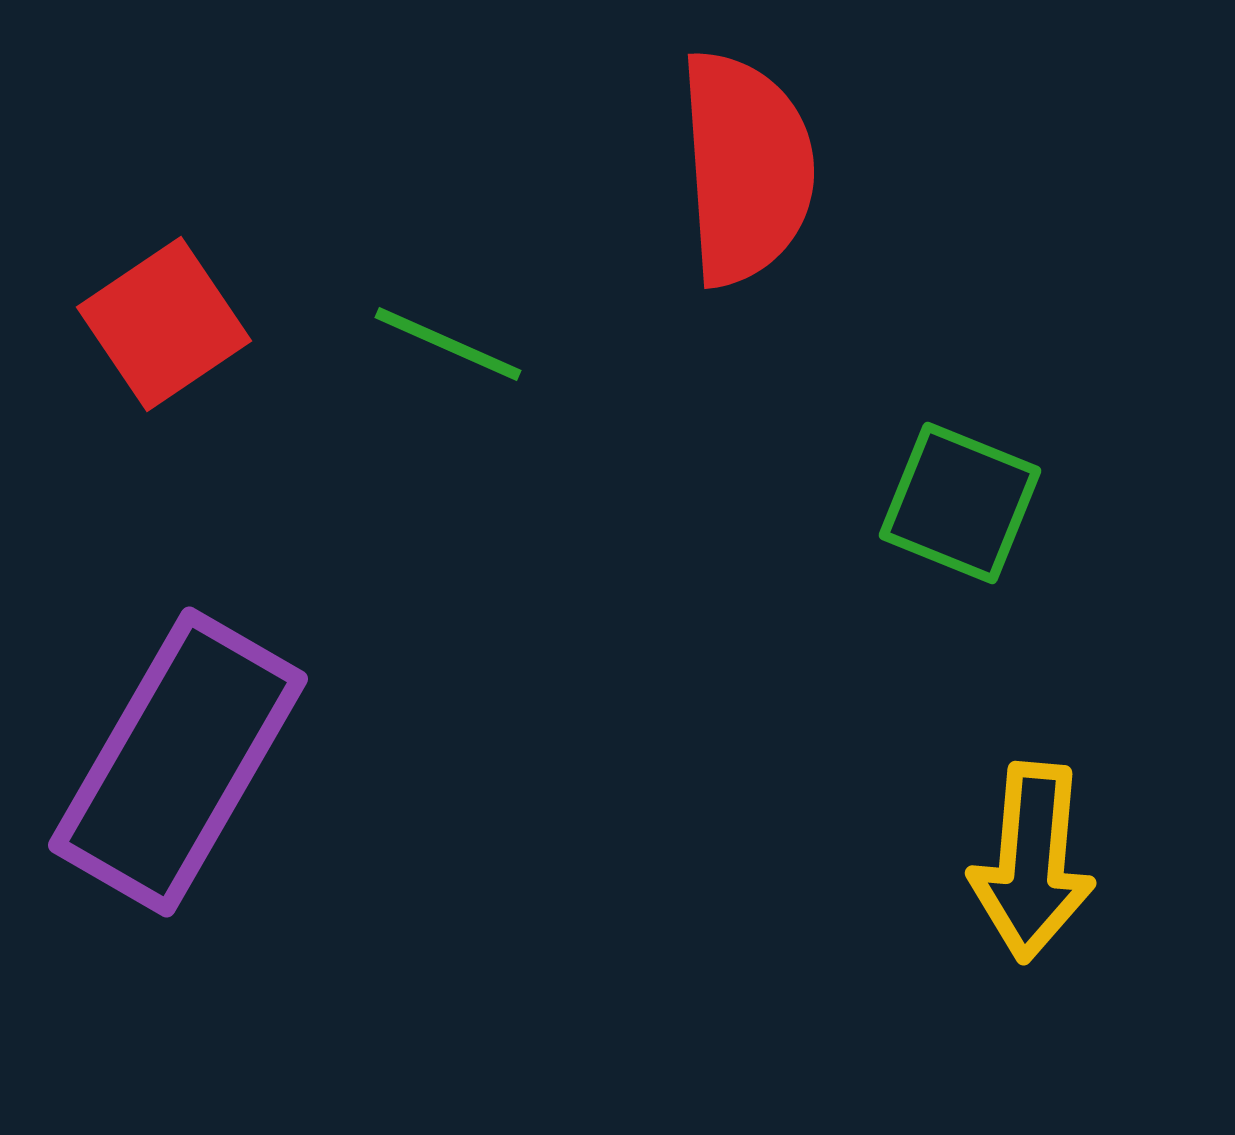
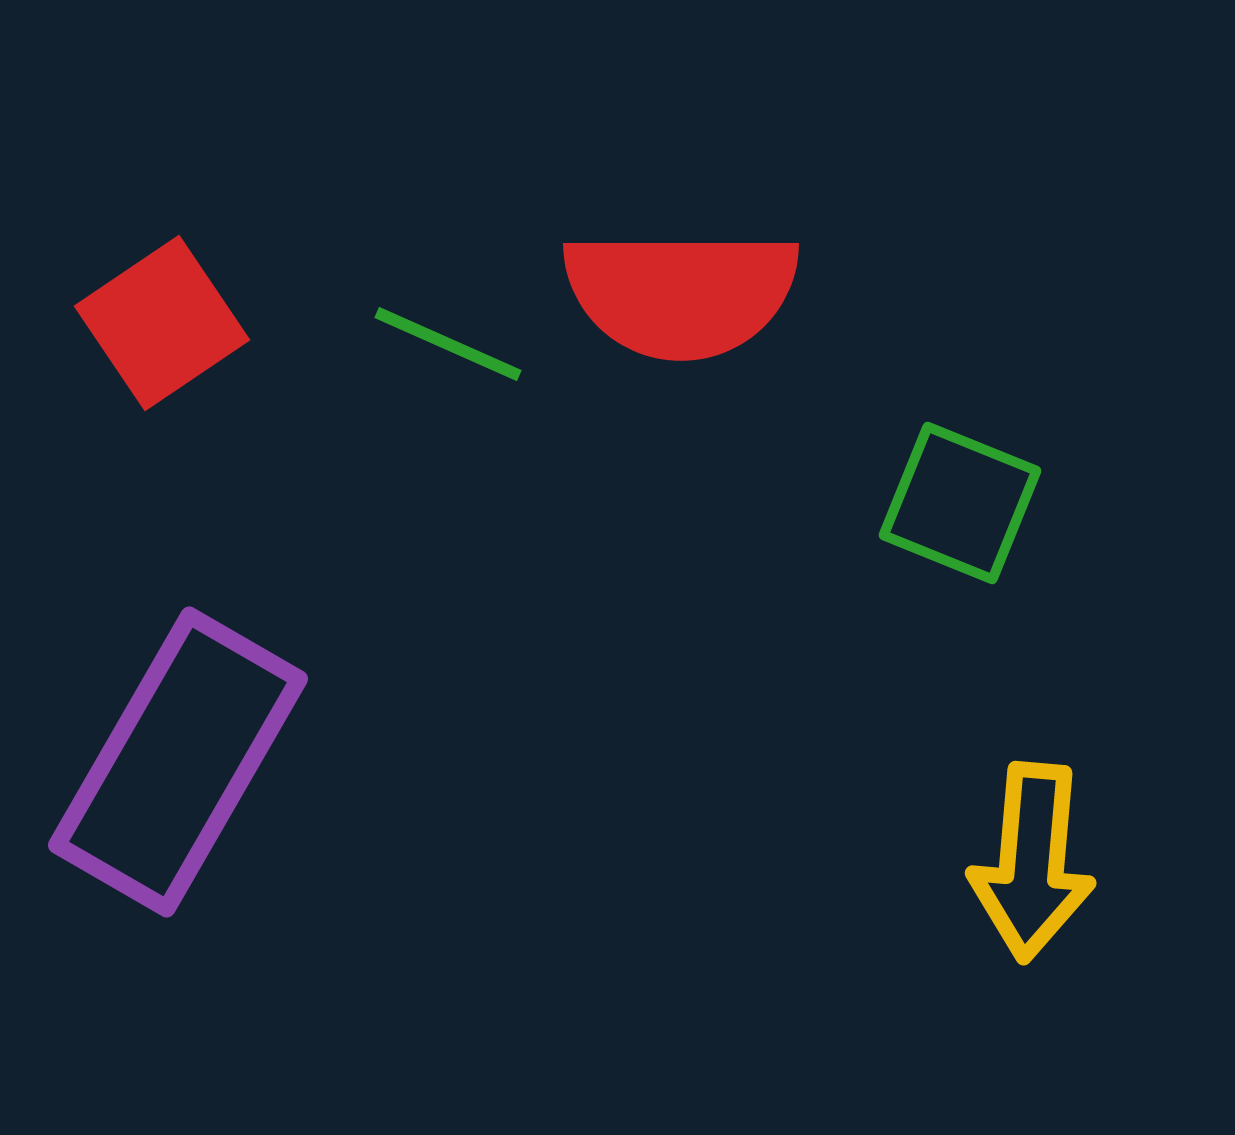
red semicircle: moved 65 px left, 125 px down; rotated 94 degrees clockwise
red square: moved 2 px left, 1 px up
